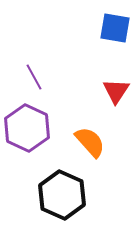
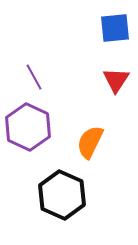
blue square: rotated 16 degrees counterclockwise
red triangle: moved 11 px up
purple hexagon: moved 1 px right, 1 px up
orange semicircle: rotated 112 degrees counterclockwise
